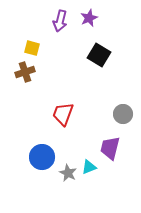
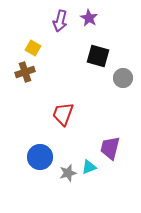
purple star: rotated 18 degrees counterclockwise
yellow square: moved 1 px right; rotated 14 degrees clockwise
black square: moved 1 px left, 1 px down; rotated 15 degrees counterclockwise
gray circle: moved 36 px up
blue circle: moved 2 px left
gray star: rotated 30 degrees clockwise
